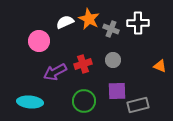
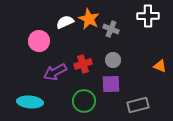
white cross: moved 10 px right, 7 px up
purple square: moved 6 px left, 7 px up
